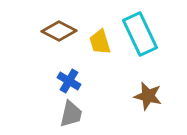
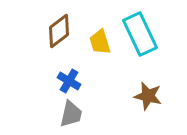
brown diamond: rotated 64 degrees counterclockwise
